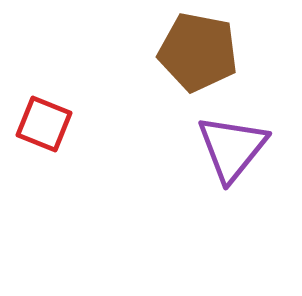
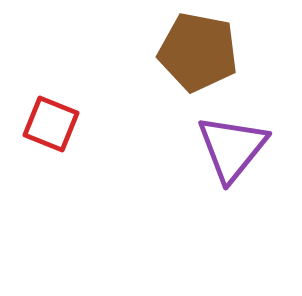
red square: moved 7 px right
